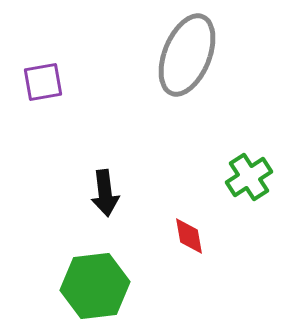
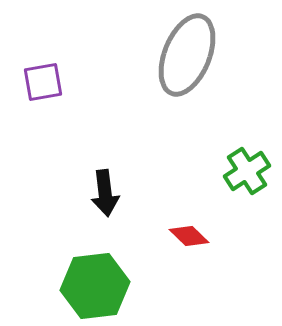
green cross: moved 2 px left, 6 px up
red diamond: rotated 36 degrees counterclockwise
